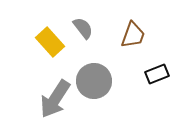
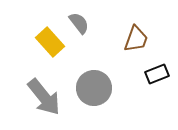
gray semicircle: moved 4 px left, 5 px up
brown trapezoid: moved 3 px right, 4 px down
gray circle: moved 7 px down
gray arrow: moved 11 px left, 2 px up; rotated 72 degrees counterclockwise
